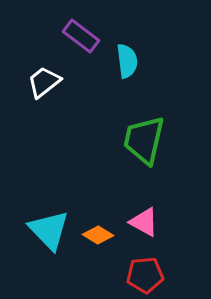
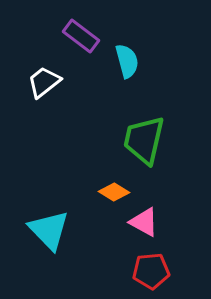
cyan semicircle: rotated 8 degrees counterclockwise
orange diamond: moved 16 px right, 43 px up
red pentagon: moved 6 px right, 4 px up
